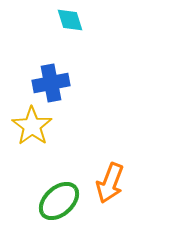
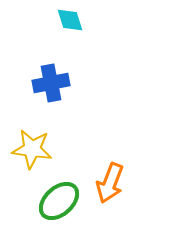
yellow star: moved 23 px down; rotated 27 degrees counterclockwise
